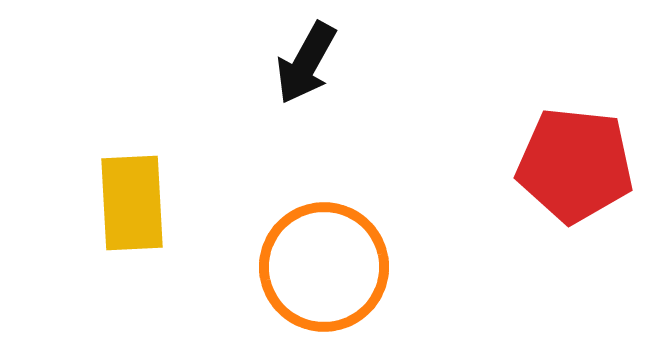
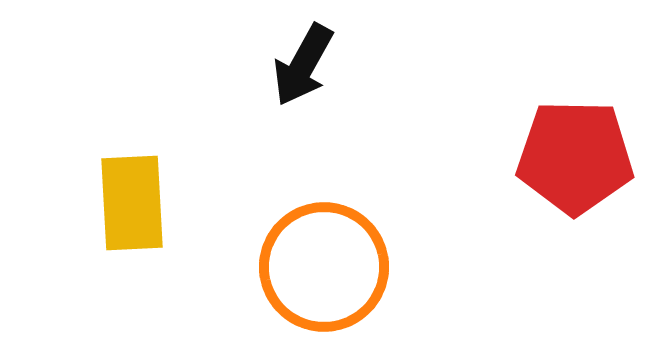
black arrow: moved 3 px left, 2 px down
red pentagon: moved 8 px up; rotated 5 degrees counterclockwise
